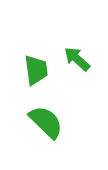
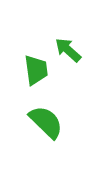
green arrow: moved 9 px left, 9 px up
